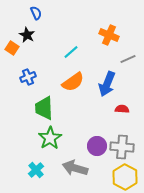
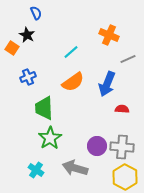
cyan cross: rotated 14 degrees counterclockwise
